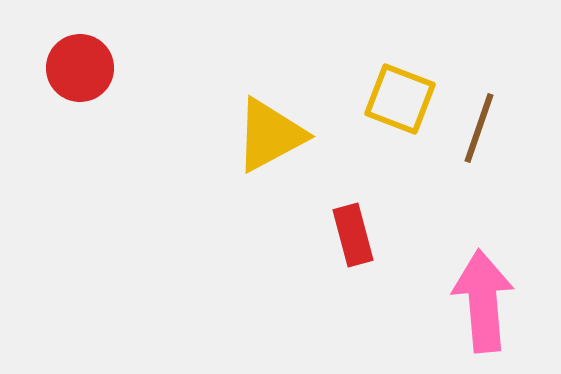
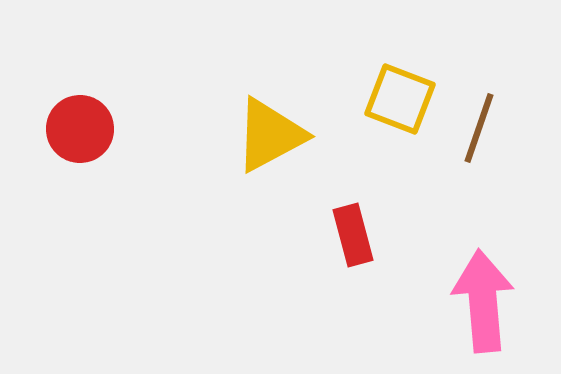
red circle: moved 61 px down
